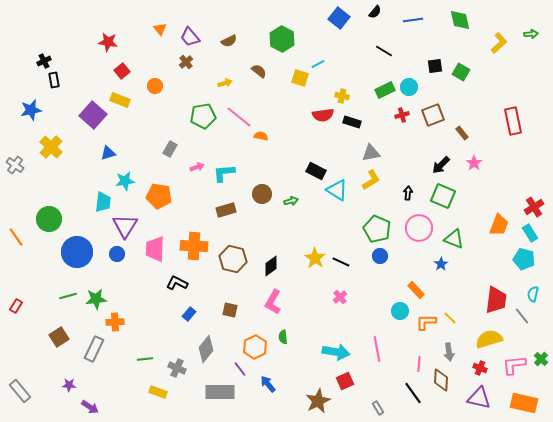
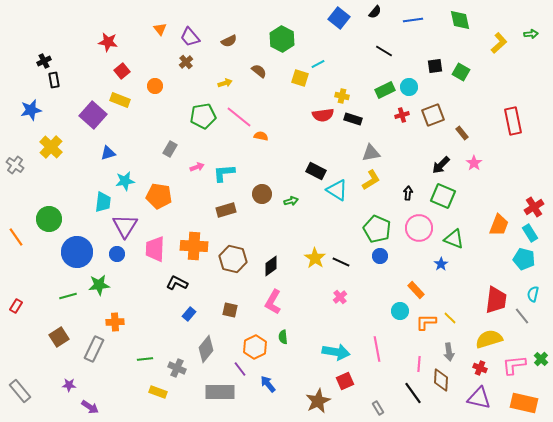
black rectangle at (352, 122): moved 1 px right, 3 px up
green star at (96, 299): moved 3 px right, 14 px up
